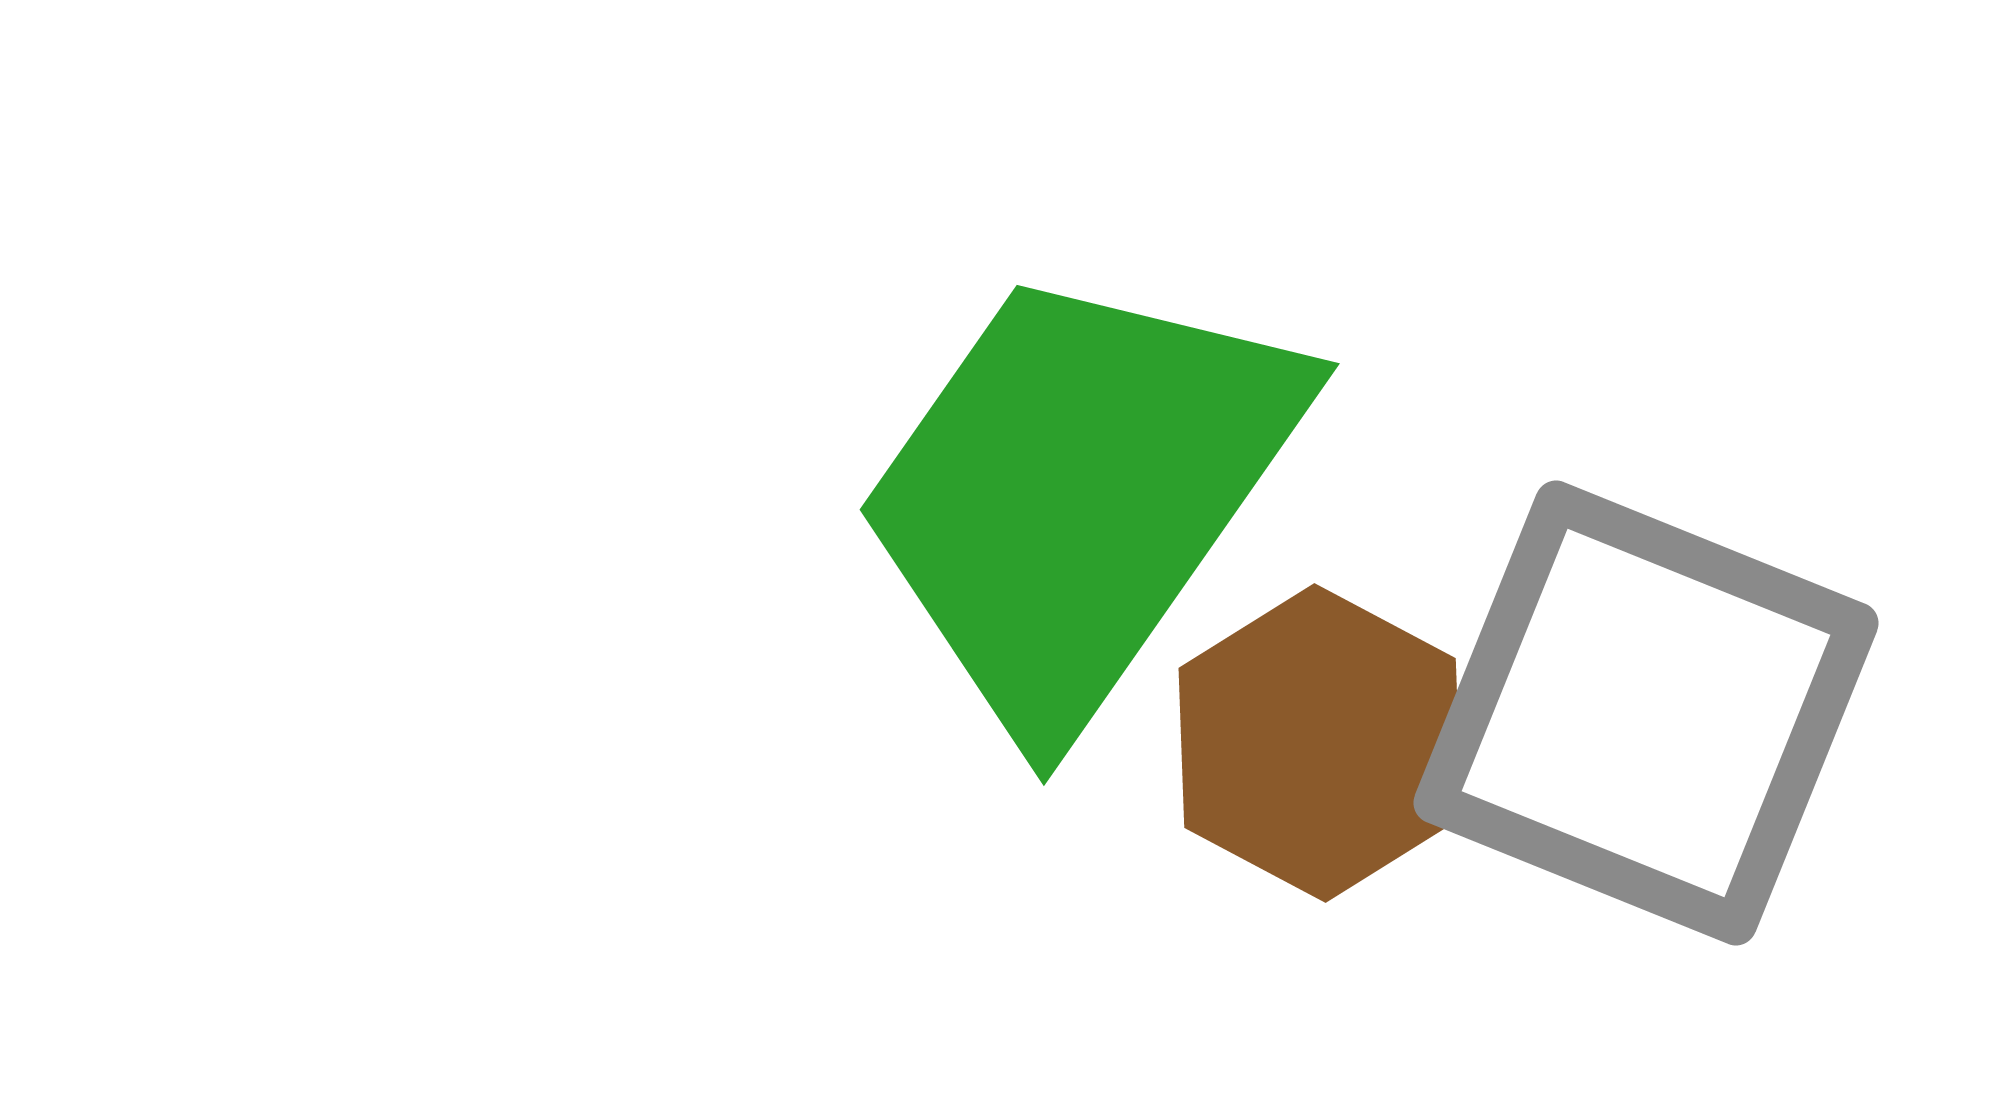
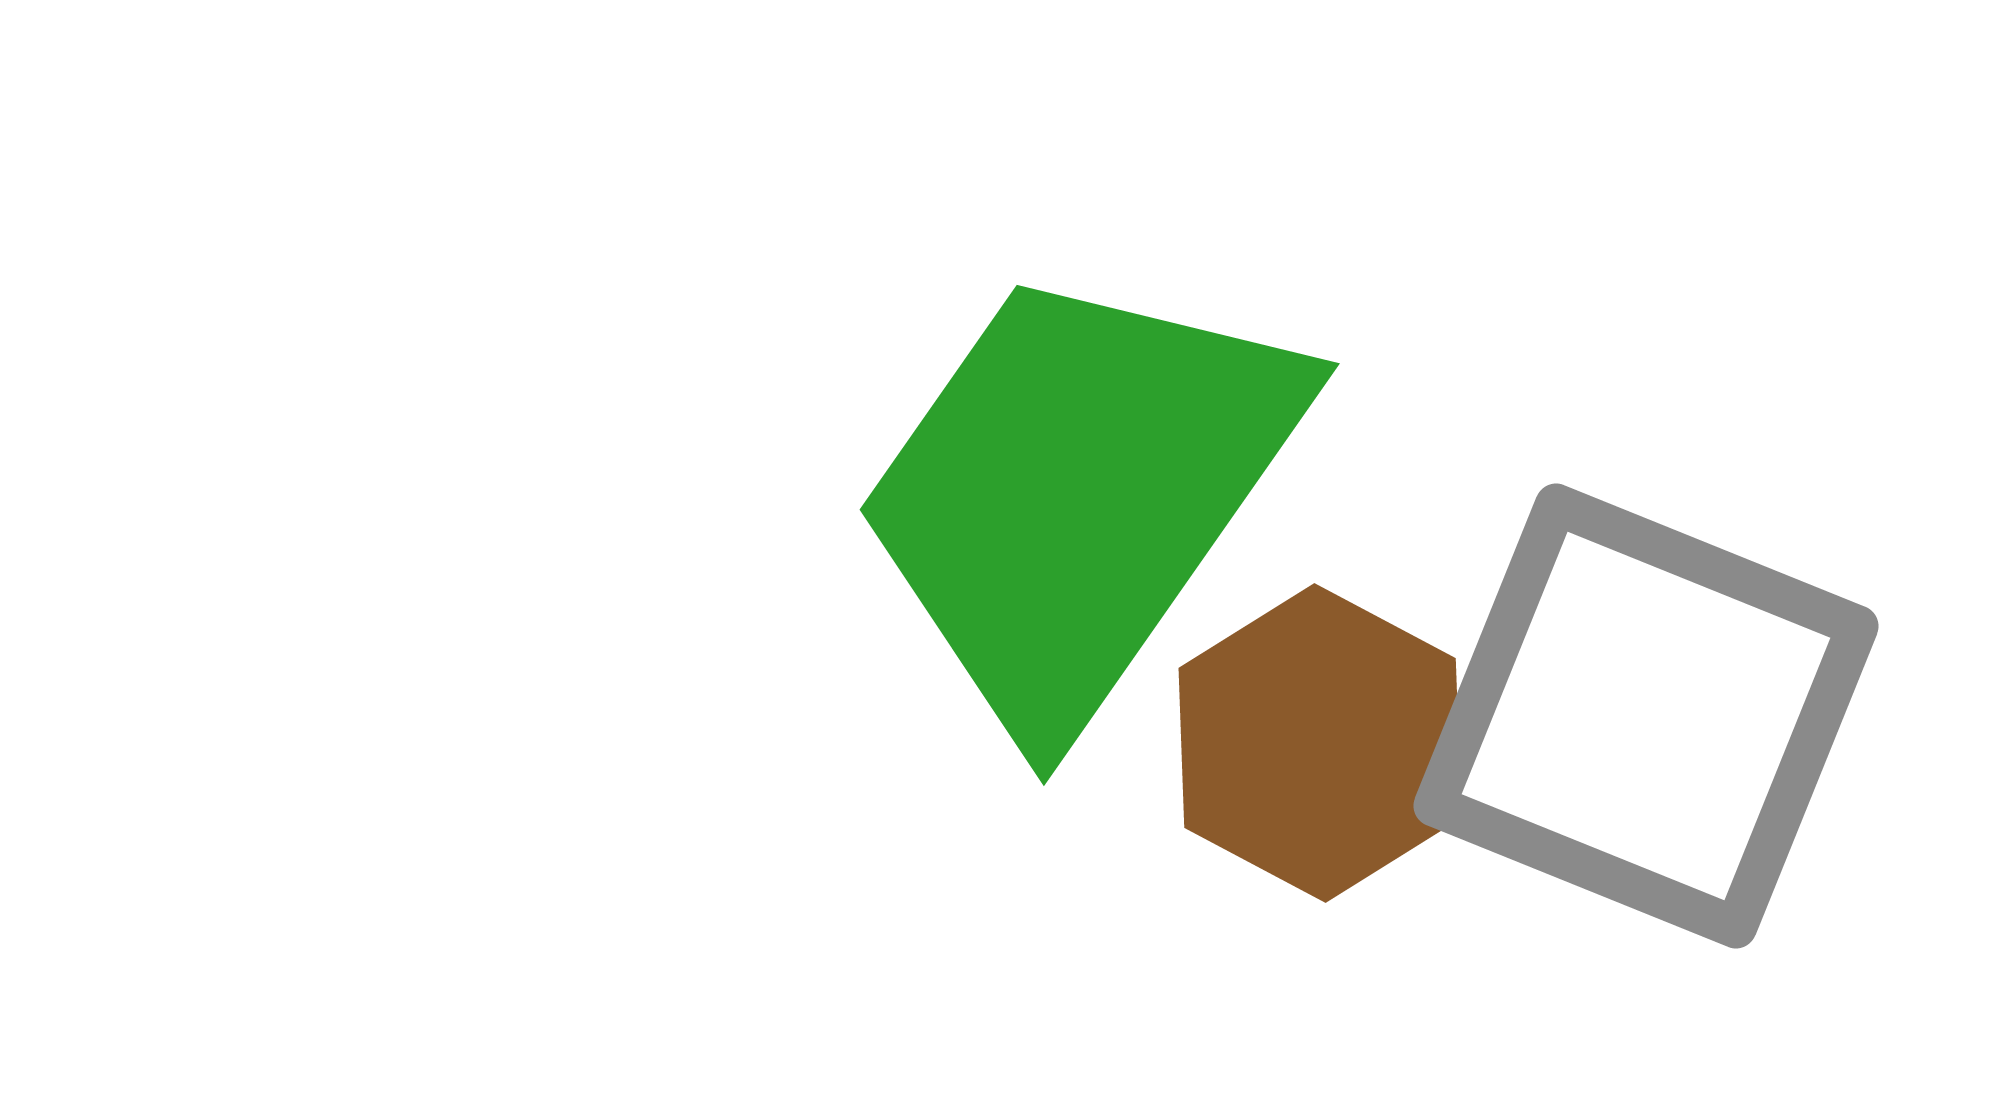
gray square: moved 3 px down
